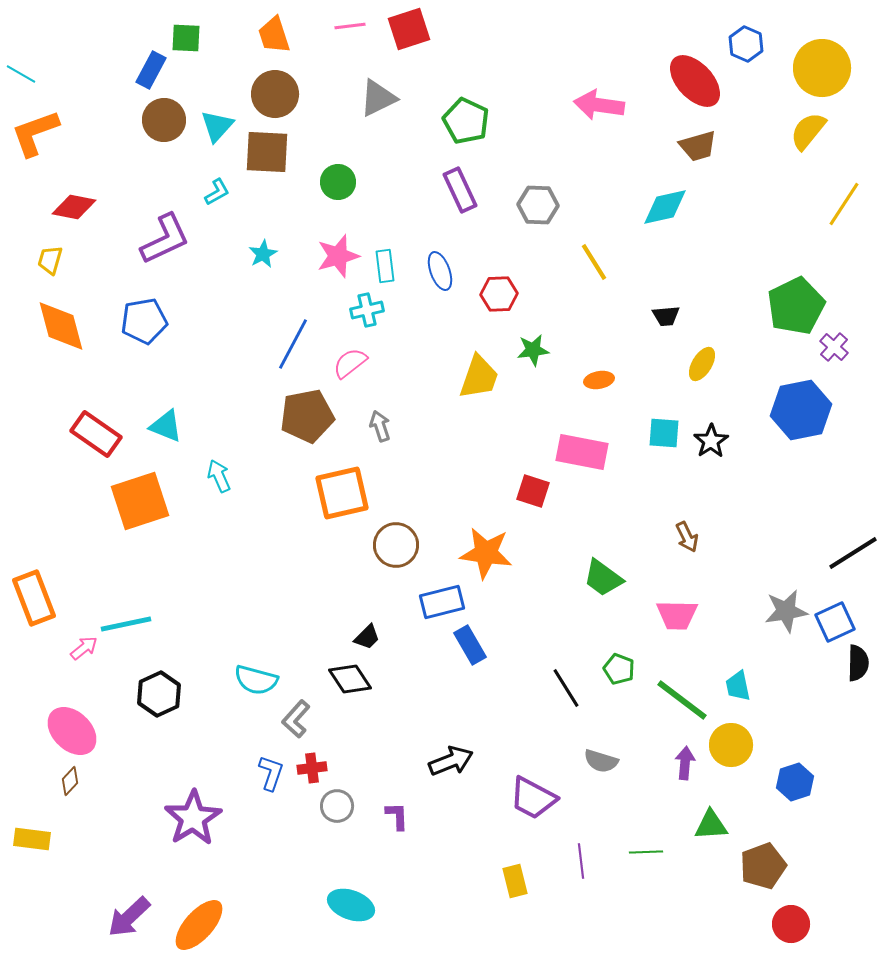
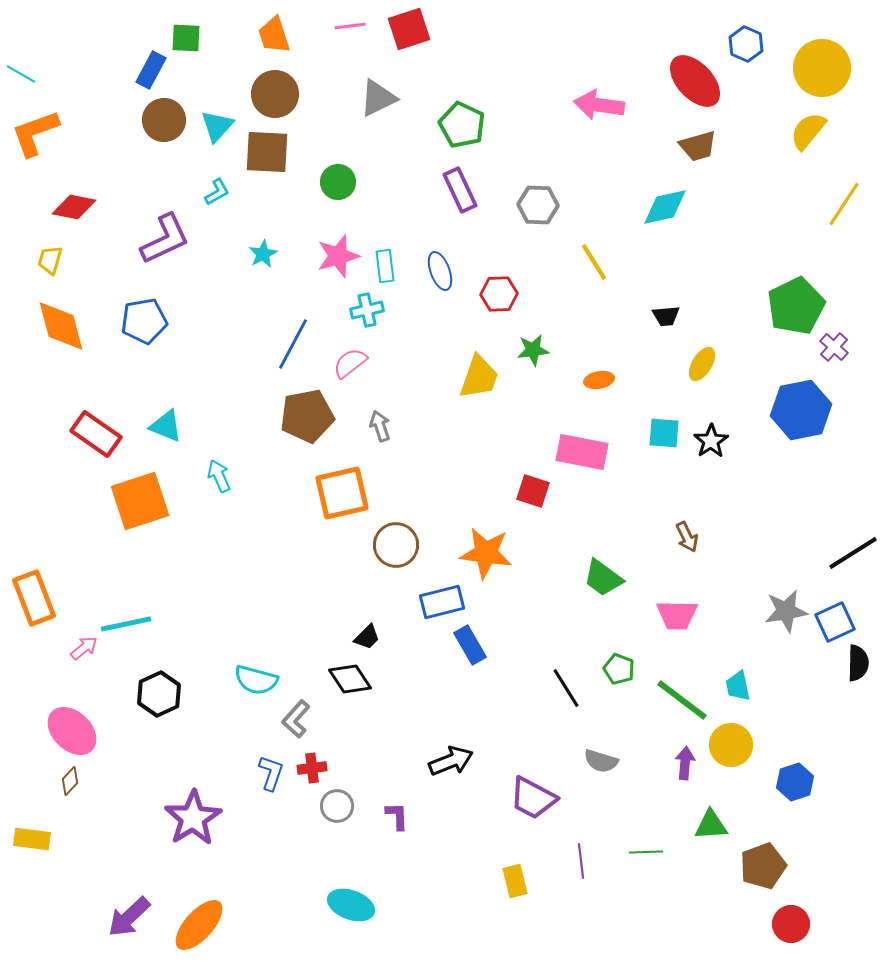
green pentagon at (466, 121): moved 4 px left, 4 px down
